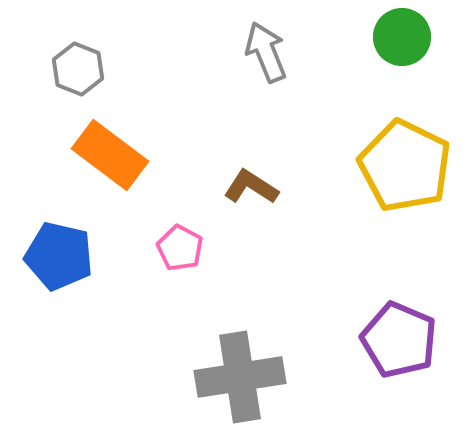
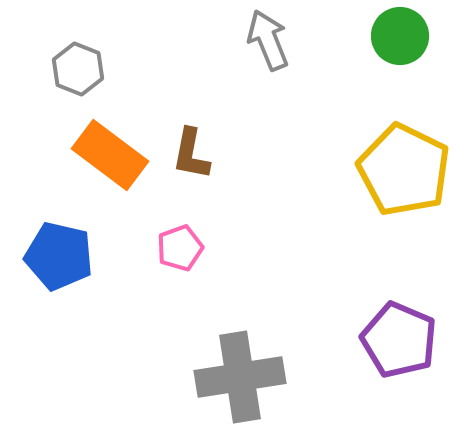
green circle: moved 2 px left, 1 px up
gray arrow: moved 2 px right, 12 px up
yellow pentagon: moved 1 px left, 4 px down
brown L-shape: moved 60 px left, 33 px up; rotated 112 degrees counterclockwise
pink pentagon: rotated 24 degrees clockwise
